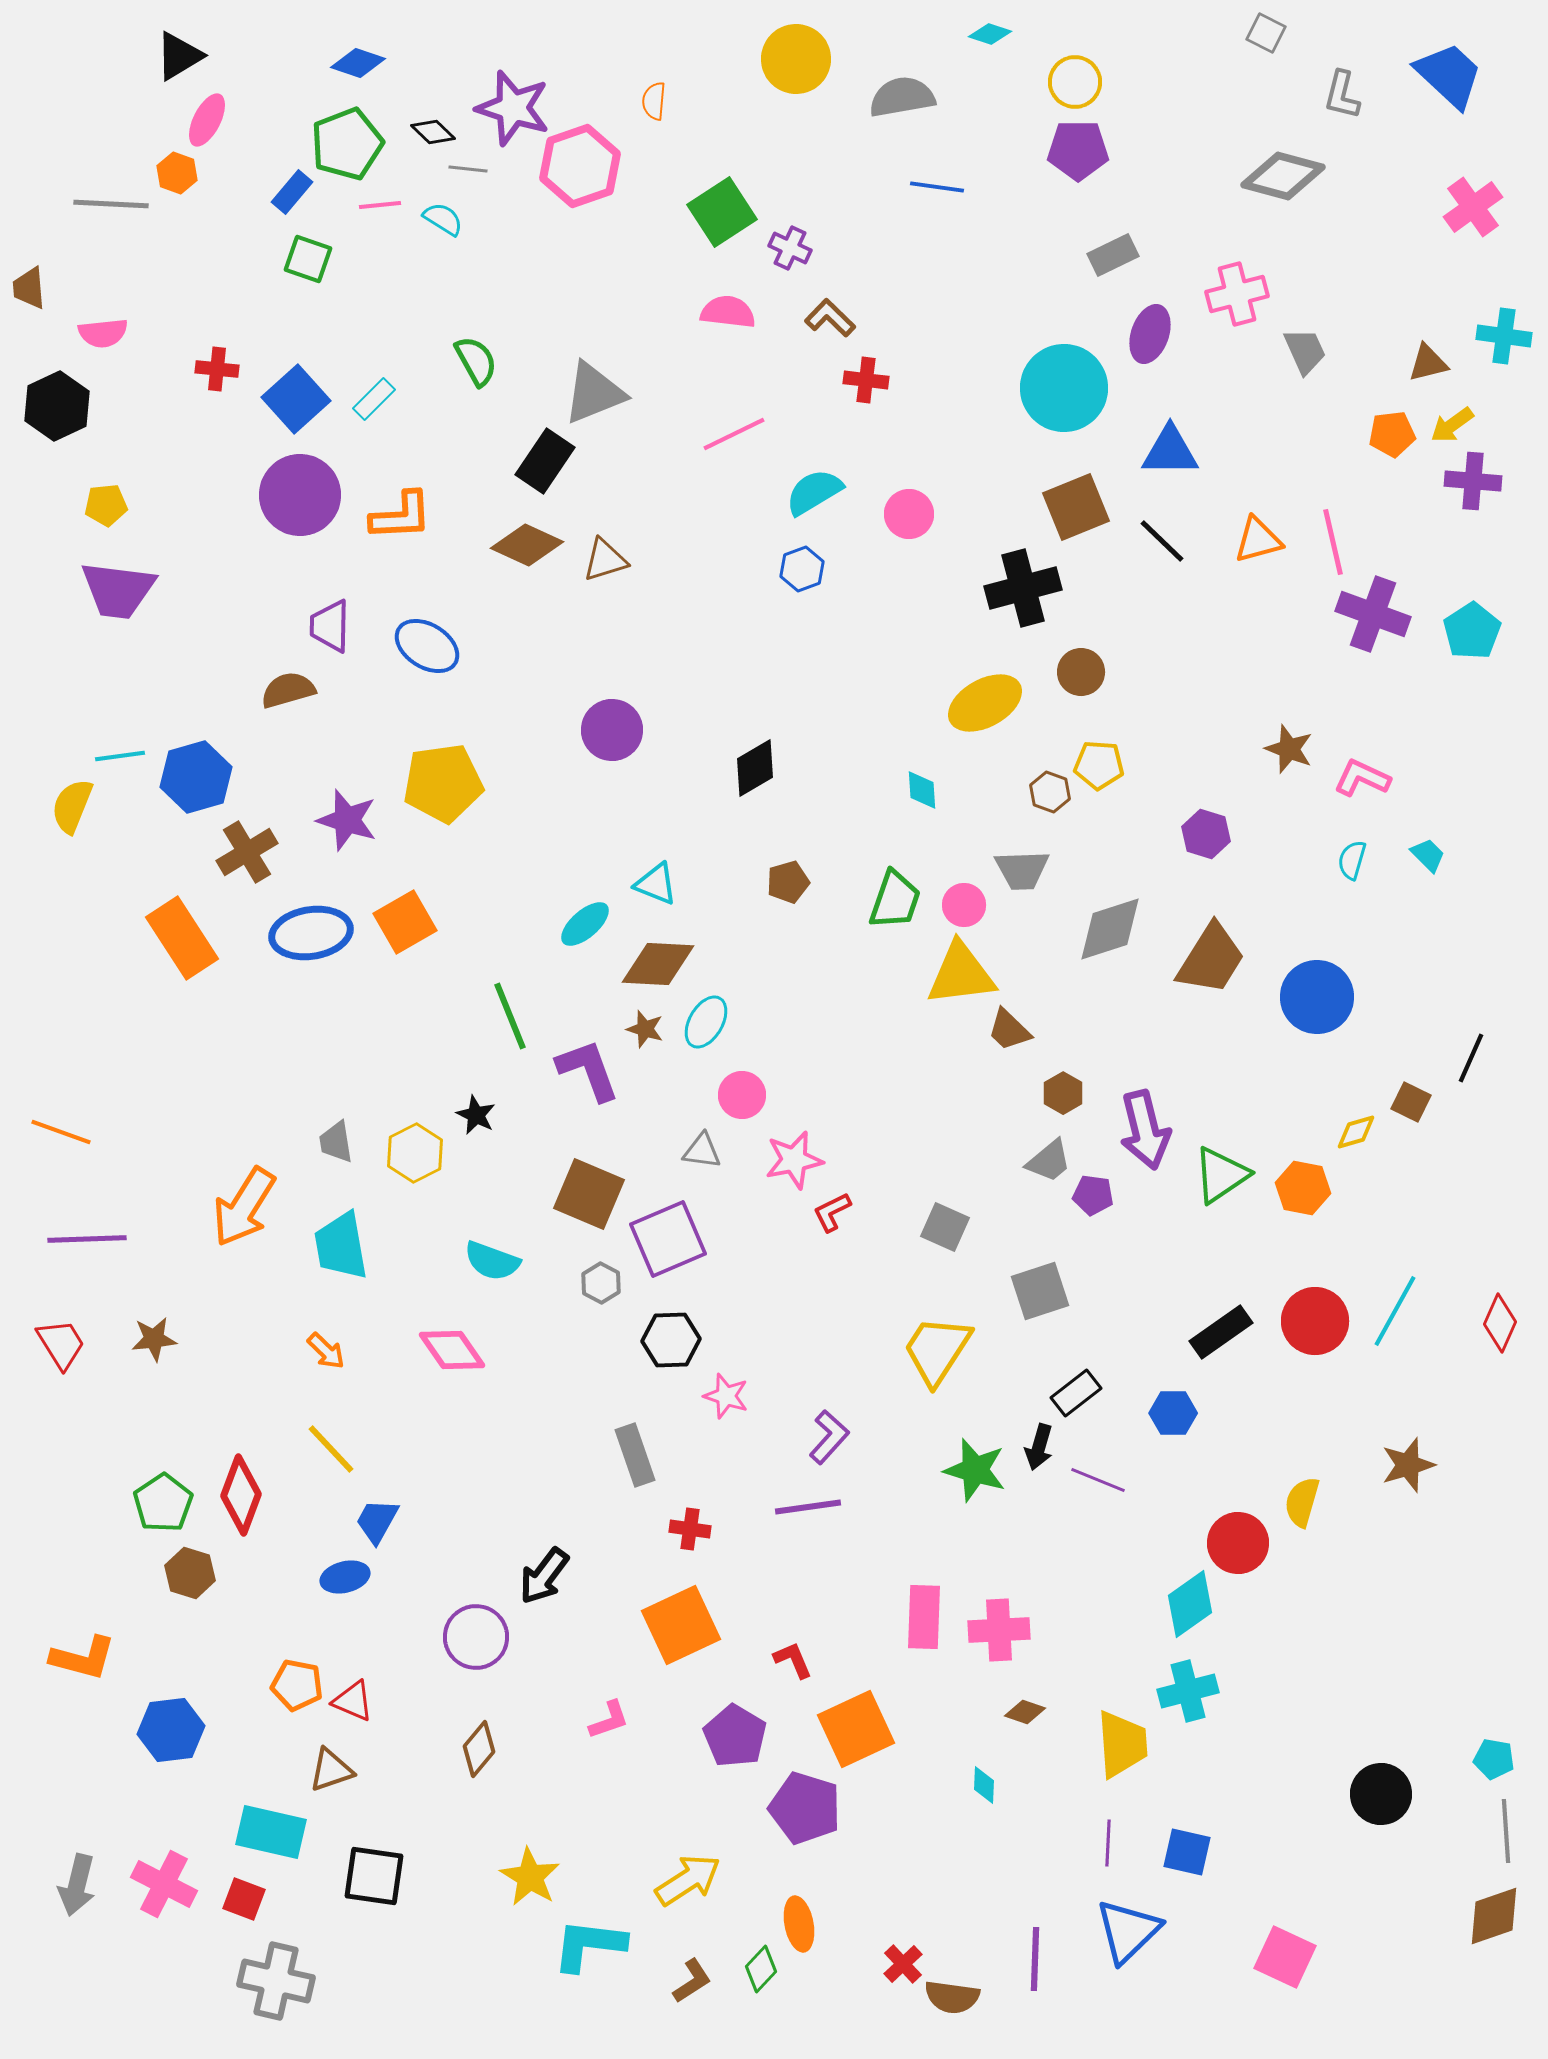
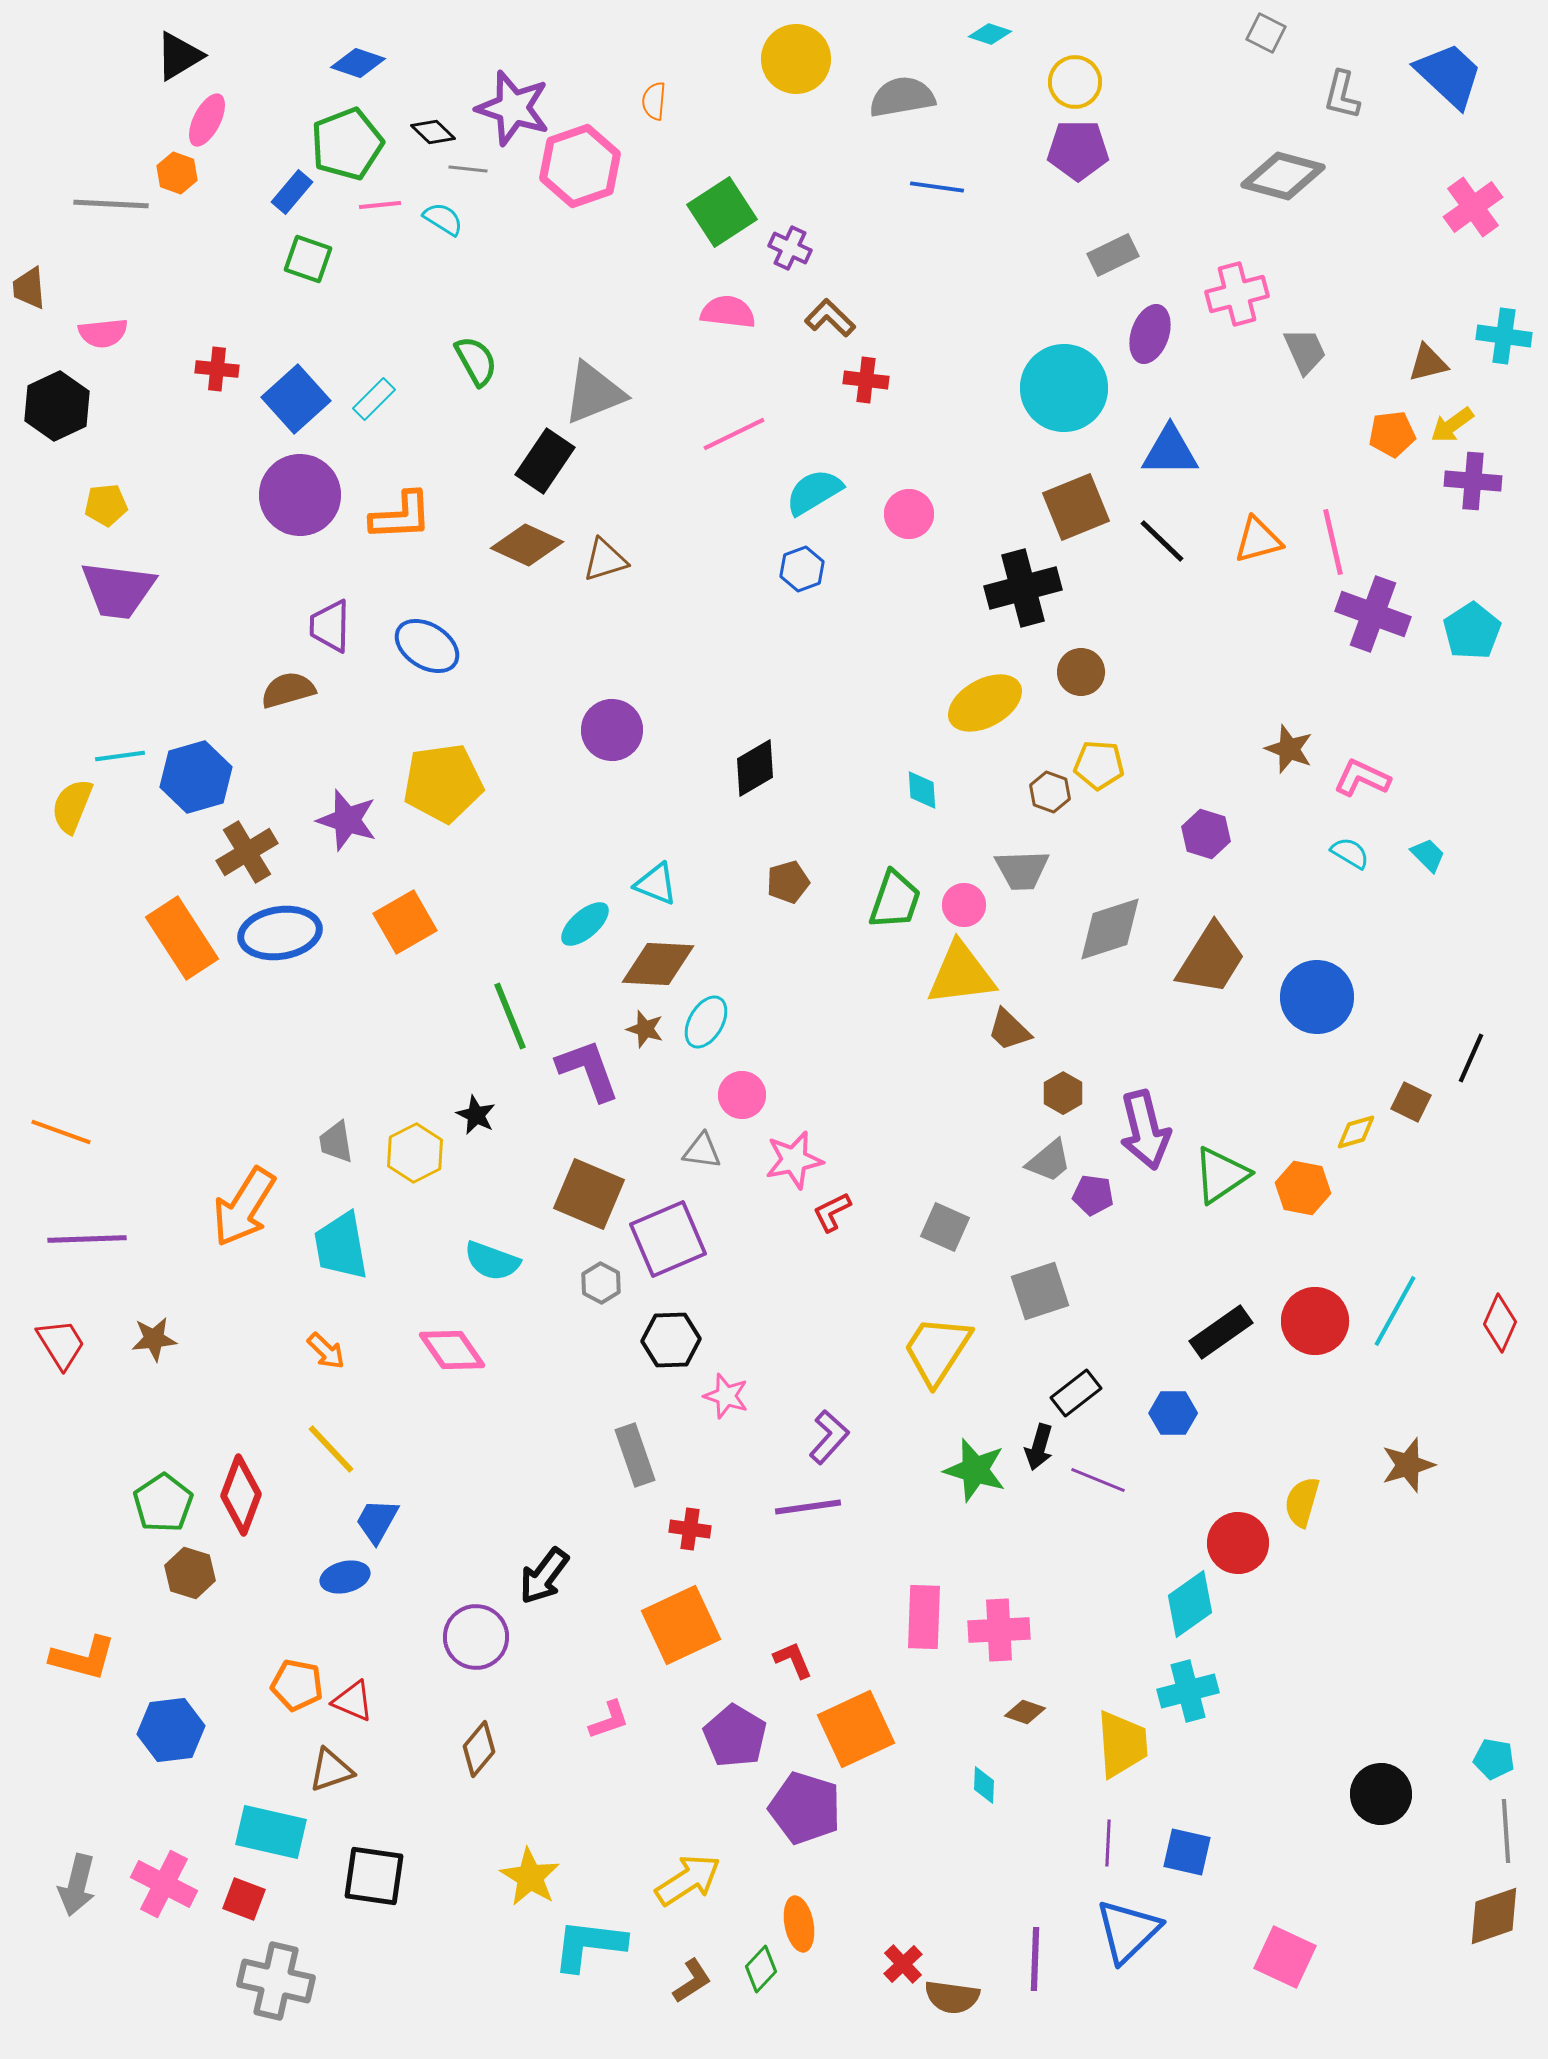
cyan semicircle at (1352, 860): moved 2 px left, 7 px up; rotated 105 degrees clockwise
blue ellipse at (311, 933): moved 31 px left
